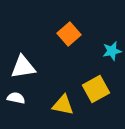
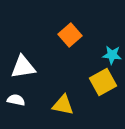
orange square: moved 1 px right, 1 px down
cyan star: moved 4 px down; rotated 18 degrees clockwise
yellow square: moved 7 px right, 7 px up
white semicircle: moved 2 px down
